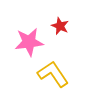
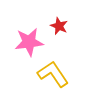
red star: moved 1 px left
